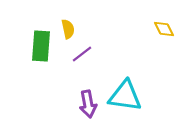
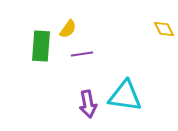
yellow semicircle: rotated 48 degrees clockwise
purple line: rotated 30 degrees clockwise
